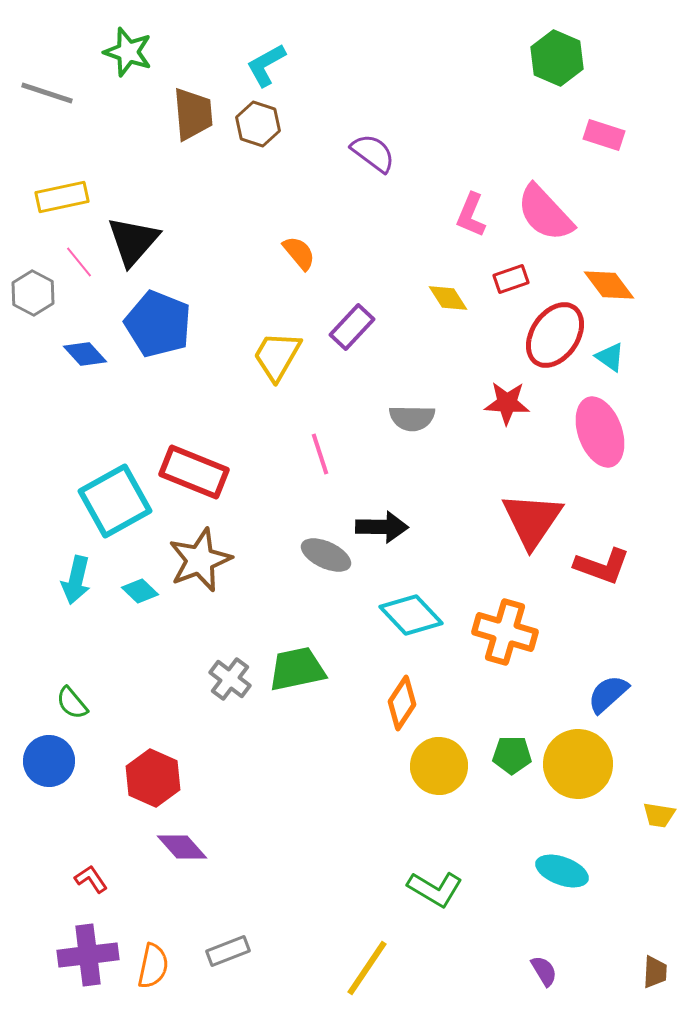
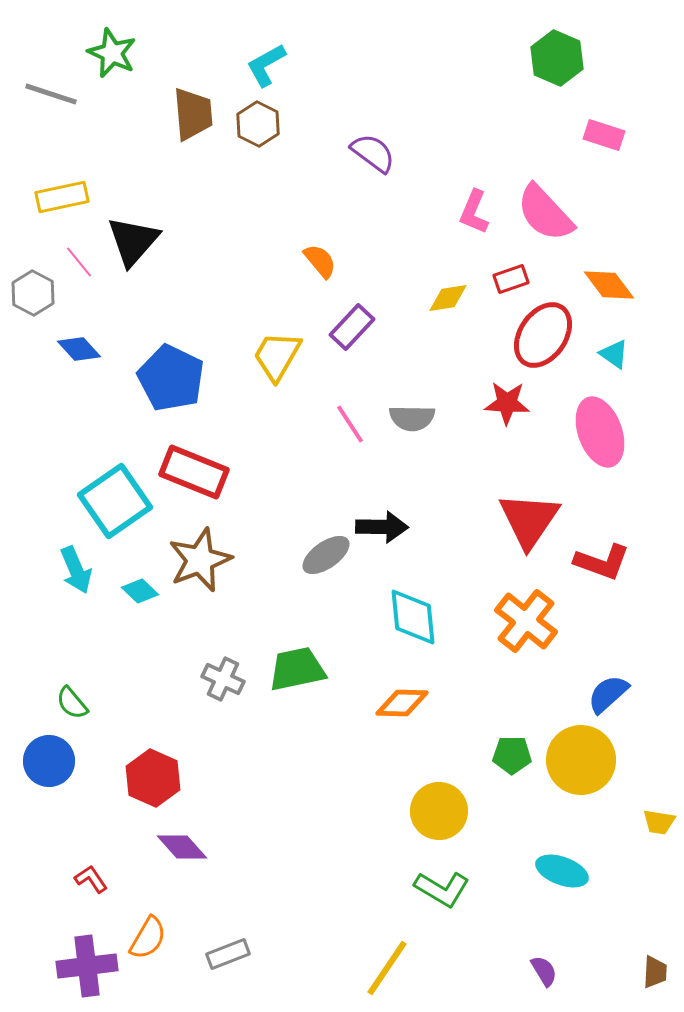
green star at (128, 52): moved 16 px left, 1 px down; rotated 6 degrees clockwise
gray line at (47, 93): moved 4 px right, 1 px down
brown hexagon at (258, 124): rotated 9 degrees clockwise
pink L-shape at (471, 215): moved 3 px right, 3 px up
orange semicircle at (299, 253): moved 21 px right, 8 px down
yellow diamond at (448, 298): rotated 66 degrees counterclockwise
blue pentagon at (158, 324): moved 13 px right, 54 px down; rotated 4 degrees clockwise
red ellipse at (555, 335): moved 12 px left
blue diamond at (85, 354): moved 6 px left, 5 px up
cyan triangle at (610, 357): moved 4 px right, 3 px up
pink line at (320, 454): moved 30 px right, 30 px up; rotated 15 degrees counterclockwise
cyan square at (115, 501): rotated 6 degrees counterclockwise
red triangle at (532, 520): moved 3 px left
gray ellipse at (326, 555): rotated 60 degrees counterclockwise
red L-shape at (602, 566): moved 4 px up
cyan arrow at (76, 580): moved 10 px up; rotated 36 degrees counterclockwise
cyan diamond at (411, 615): moved 2 px right, 2 px down; rotated 38 degrees clockwise
orange cross at (505, 632): moved 21 px right, 11 px up; rotated 22 degrees clockwise
gray cross at (230, 679): moved 7 px left; rotated 12 degrees counterclockwise
orange diamond at (402, 703): rotated 58 degrees clockwise
yellow circle at (578, 764): moved 3 px right, 4 px up
yellow circle at (439, 766): moved 45 px down
yellow trapezoid at (659, 815): moved 7 px down
green L-shape at (435, 889): moved 7 px right
gray rectangle at (228, 951): moved 3 px down
purple cross at (88, 955): moved 1 px left, 11 px down
orange semicircle at (153, 966): moved 5 px left, 28 px up; rotated 18 degrees clockwise
yellow line at (367, 968): moved 20 px right
